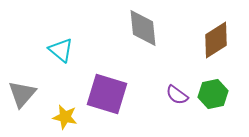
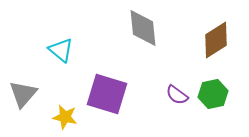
gray triangle: moved 1 px right
